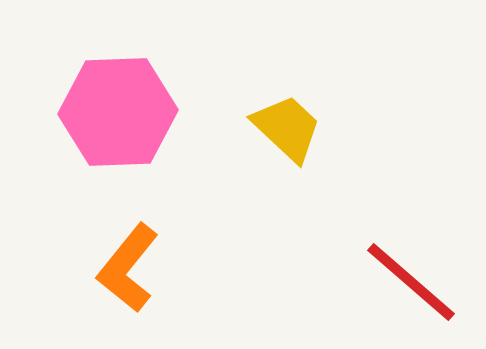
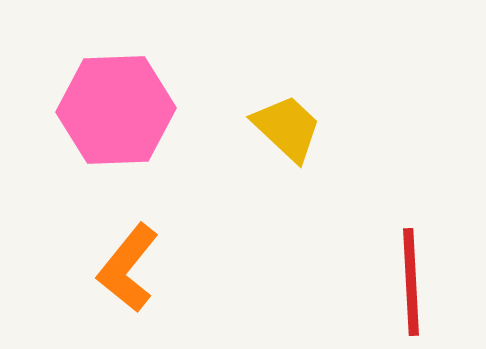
pink hexagon: moved 2 px left, 2 px up
red line: rotated 46 degrees clockwise
